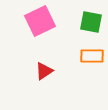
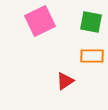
red triangle: moved 21 px right, 10 px down
